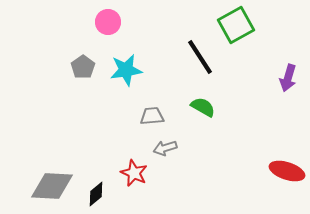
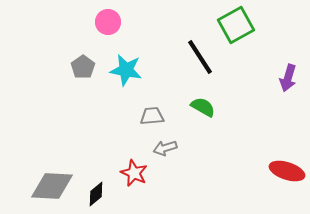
cyan star: rotated 20 degrees clockwise
